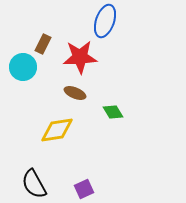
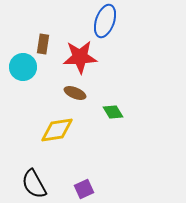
brown rectangle: rotated 18 degrees counterclockwise
